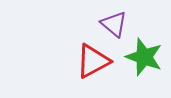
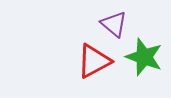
red triangle: moved 1 px right
